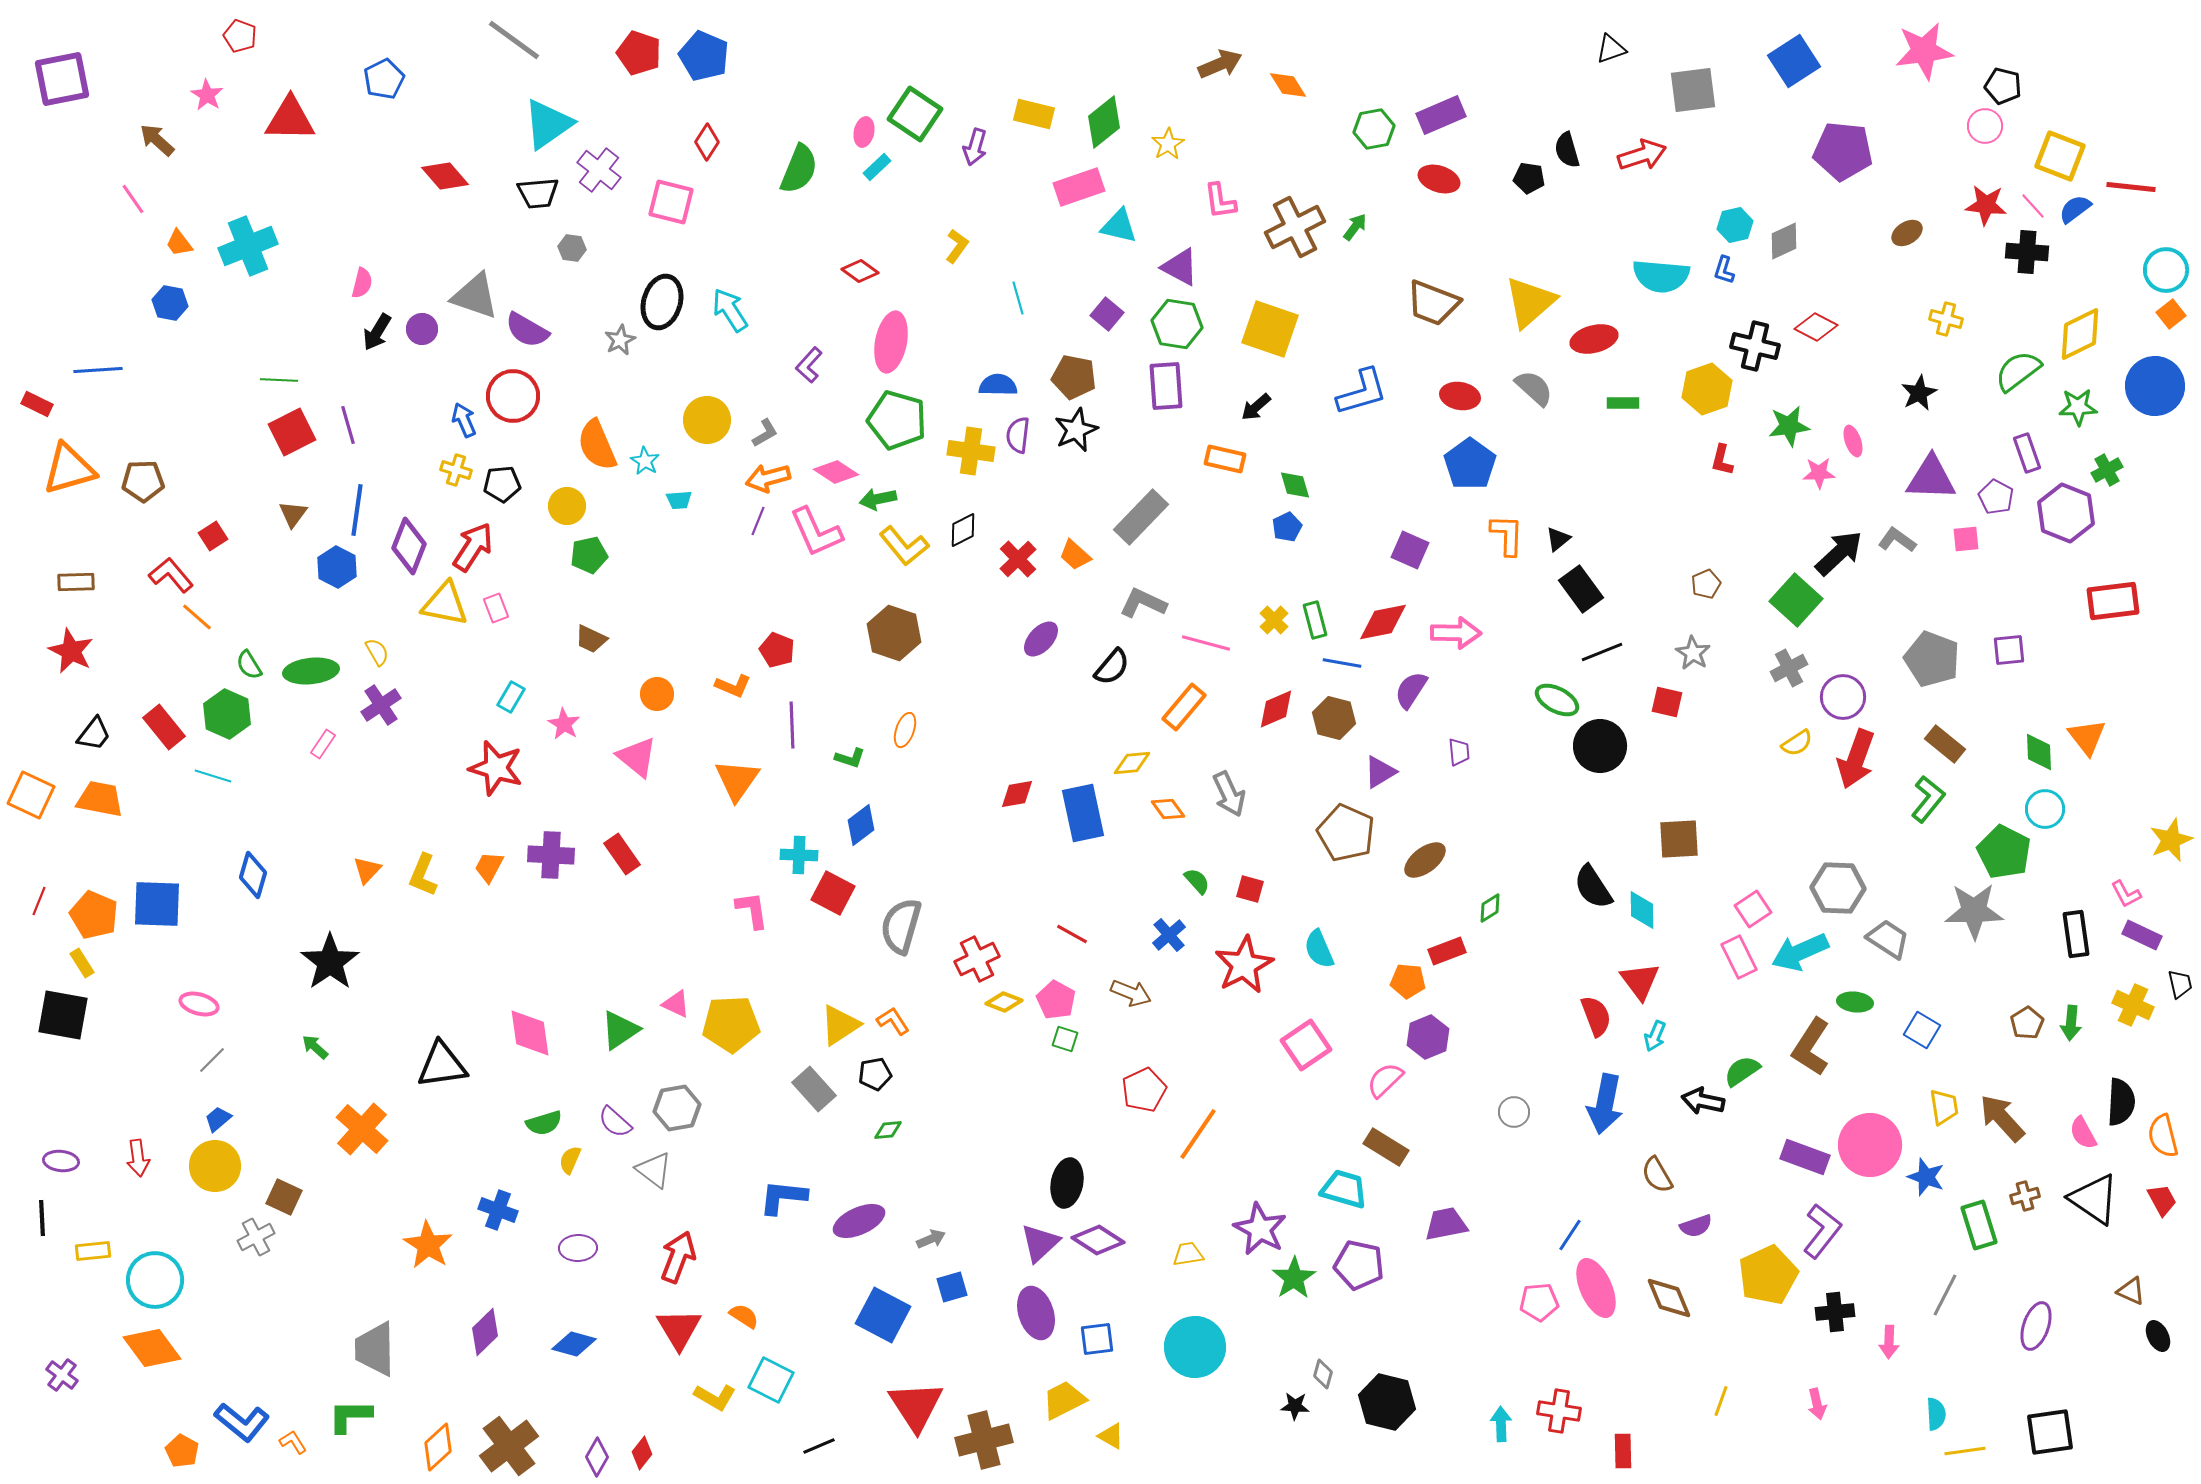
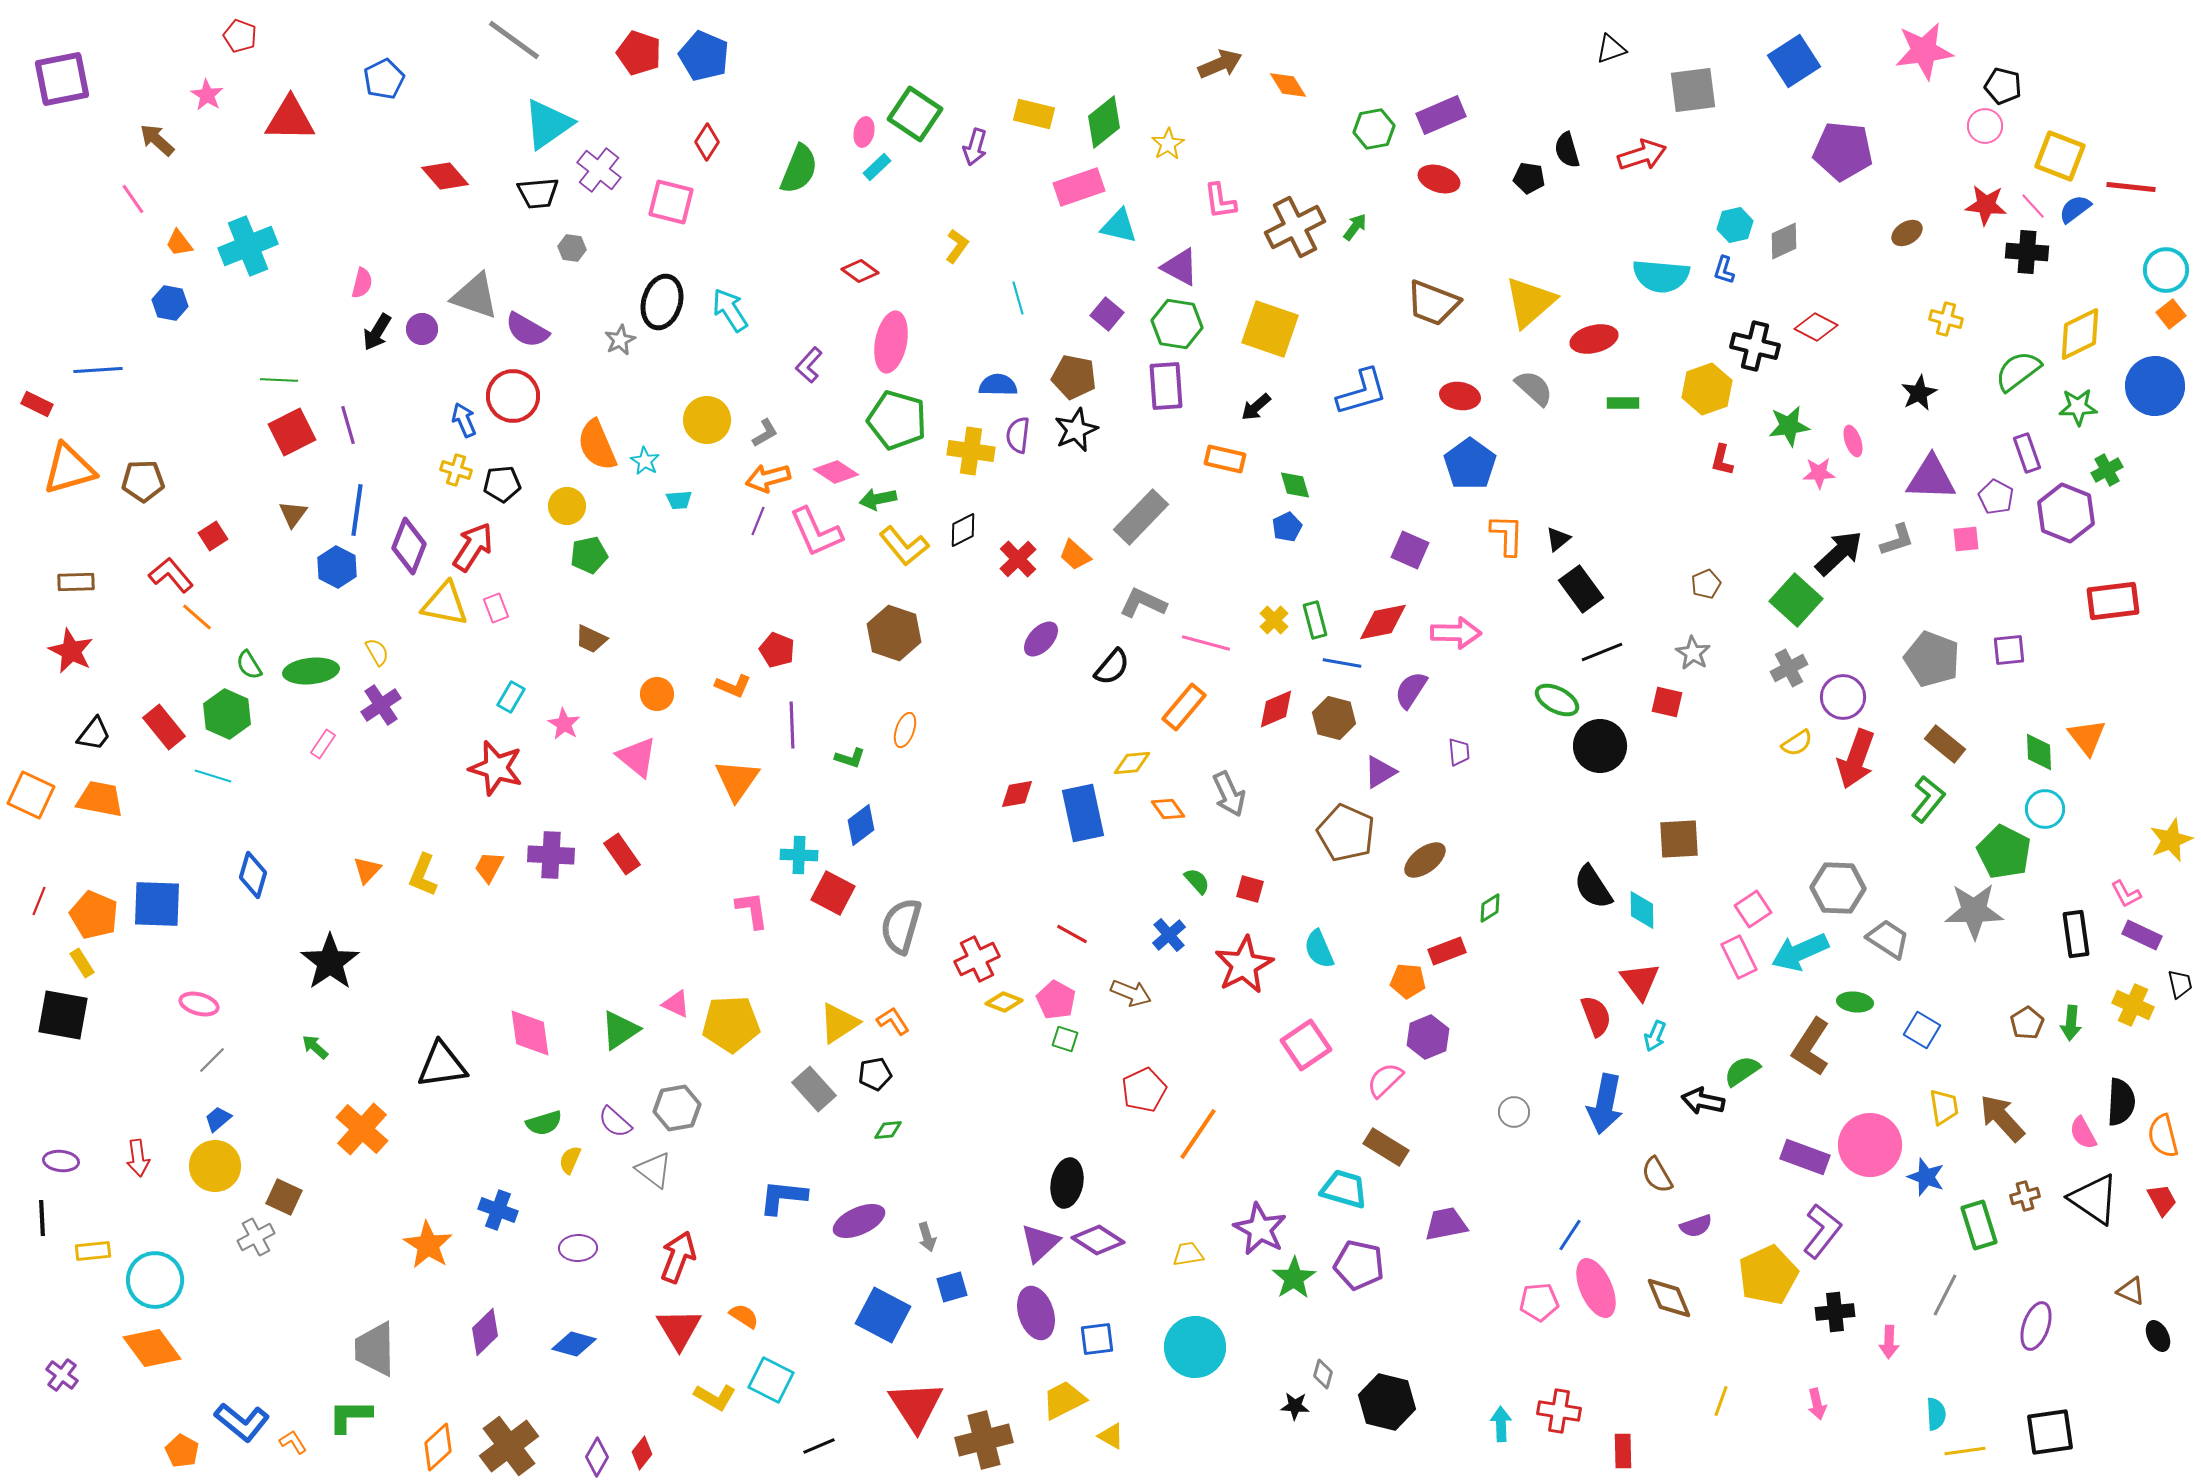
gray L-shape at (1897, 540): rotated 126 degrees clockwise
yellow triangle at (840, 1025): moved 1 px left, 2 px up
gray arrow at (931, 1239): moved 4 px left, 2 px up; rotated 96 degrees clockwise
